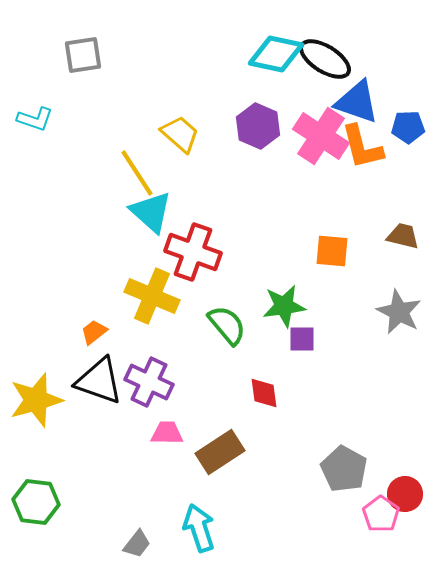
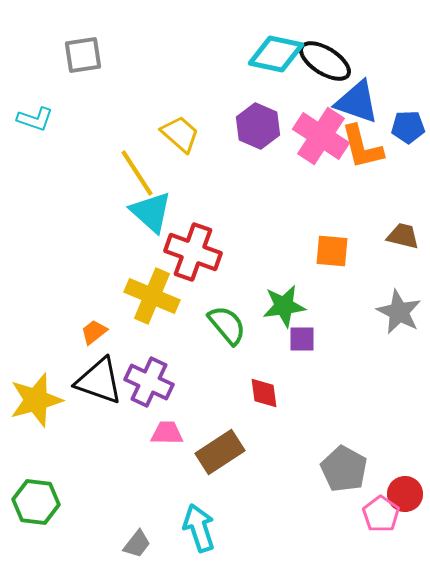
black ellipse: moved 2 px down
